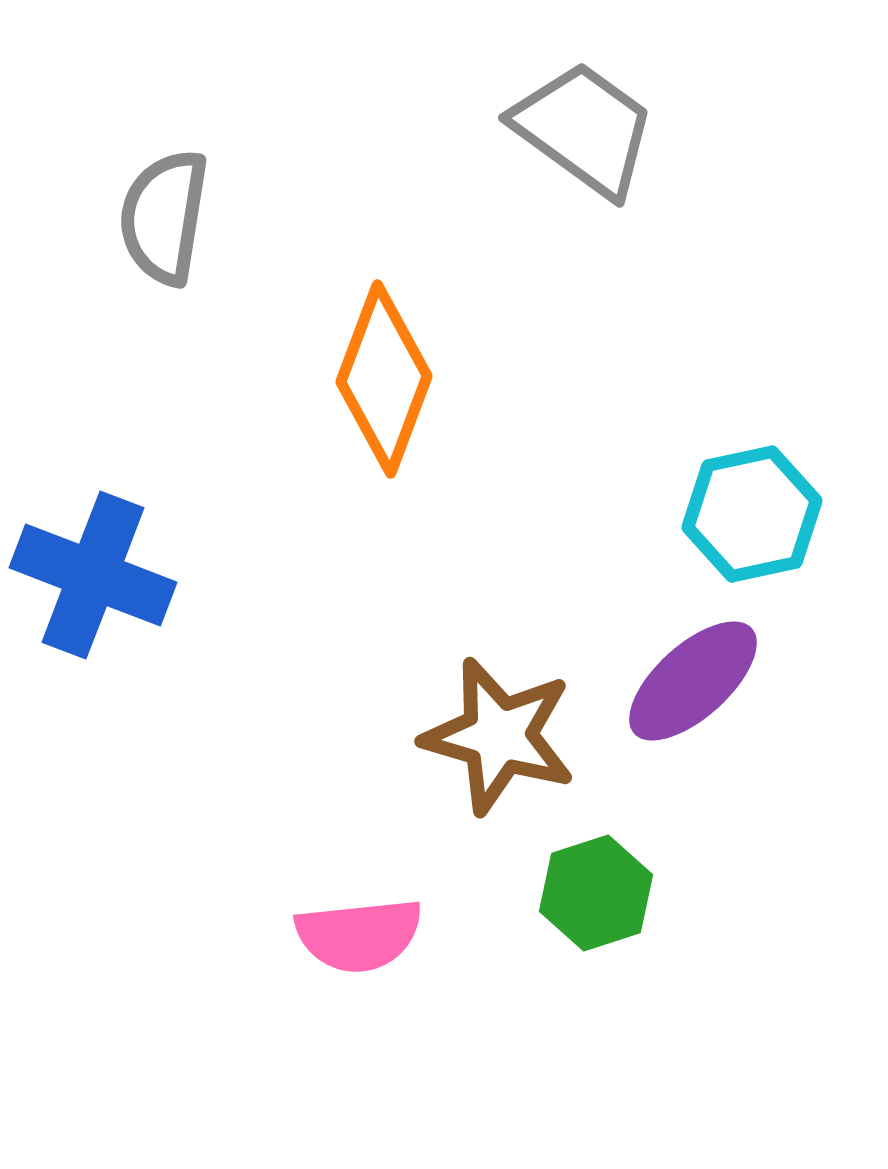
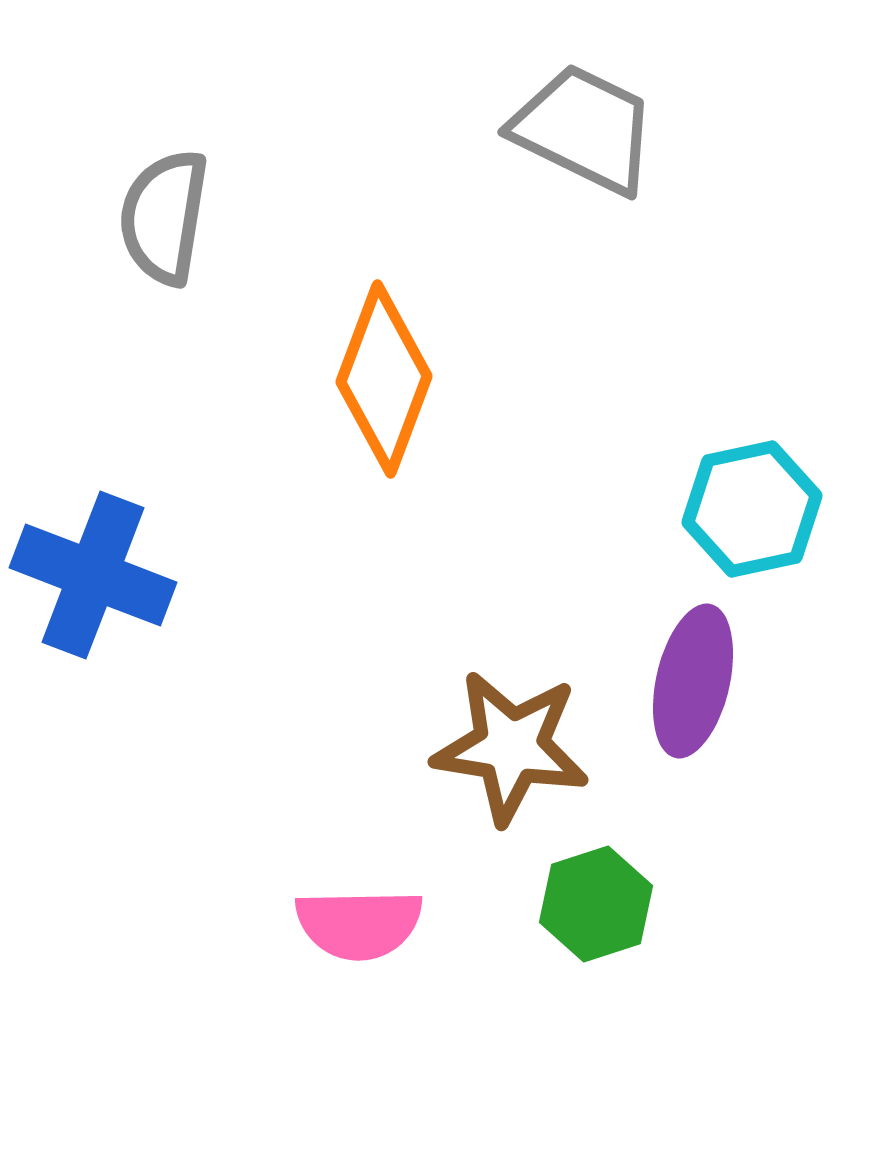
gray trapezoid: rotated 10 degrees counterclockwise
cyan hexagon: moved 5 px up
purple ellipse: rotated 35 degrees counterclockwise
brown star: moved 12 px right, 11 px down; rotated 7 degrees counterclockwise
green hexagon: moved 11 px down
pink semicircle: moved 11 px up; rotated 5 degrees clockwise
